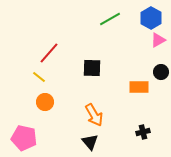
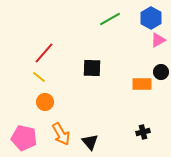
red line: moved 5 px left
orange rectangle: moved 3 px right, 3 px up
orange arrow: moved 33 px left, 19 px down
